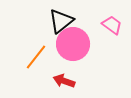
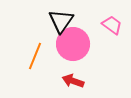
black triangle: rotated 16 degrees counterclockwise
orange line: moved 1 px left, 1 px up; rotated 16 degrees counterclockwise
red arrow: moved 9 px right
